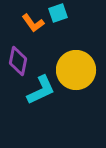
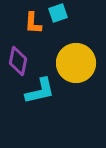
orange L-shape: rotated 40 degrees clockwise
yellow circle: moved 7 px up
cyan L-shape: moved 1 px left, 1 px down; rotated 12 degrees clockwise
